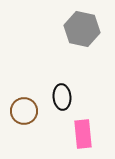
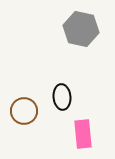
gray hexagon: moved 1 px left
